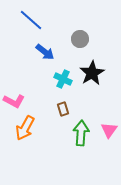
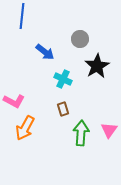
blue line: moved 9 px left, 4 px up; rotated 55 degrees clockwise
black star: moved 5 px right, 7 px up
